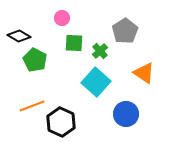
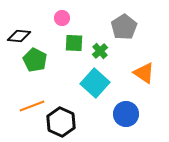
gray pentagon: moved 1 px left, 4 px up
black diamond: rotated 25 degrees counterclockwise
cyan square: moved 1 px left, 1 px down
